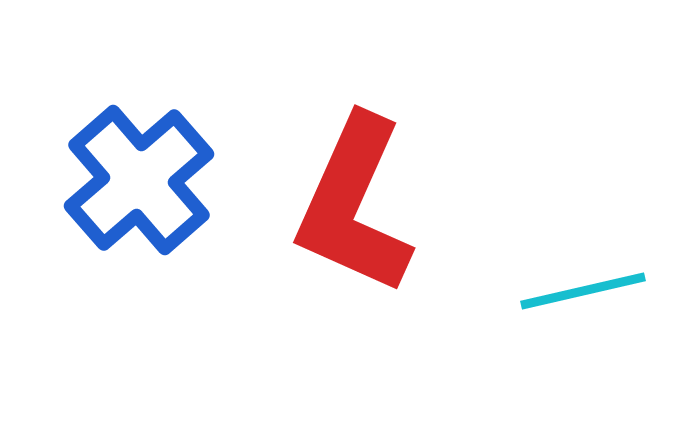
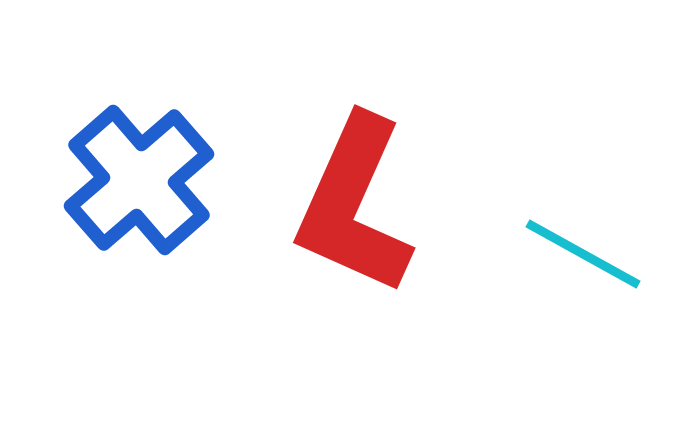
cyan line: moved 37 px up; rotated 42 degrees clockwise
